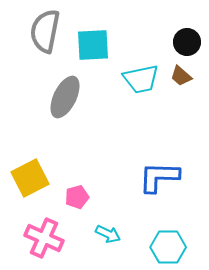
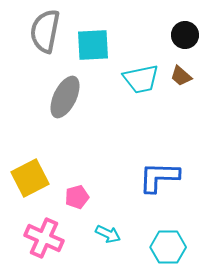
black circle: moved 2 px left, 7 px up
